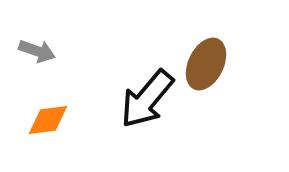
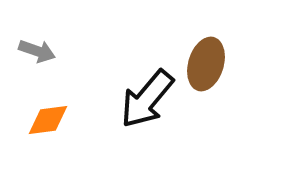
brown ellipse: rotated 9 degrees counterclockwise
